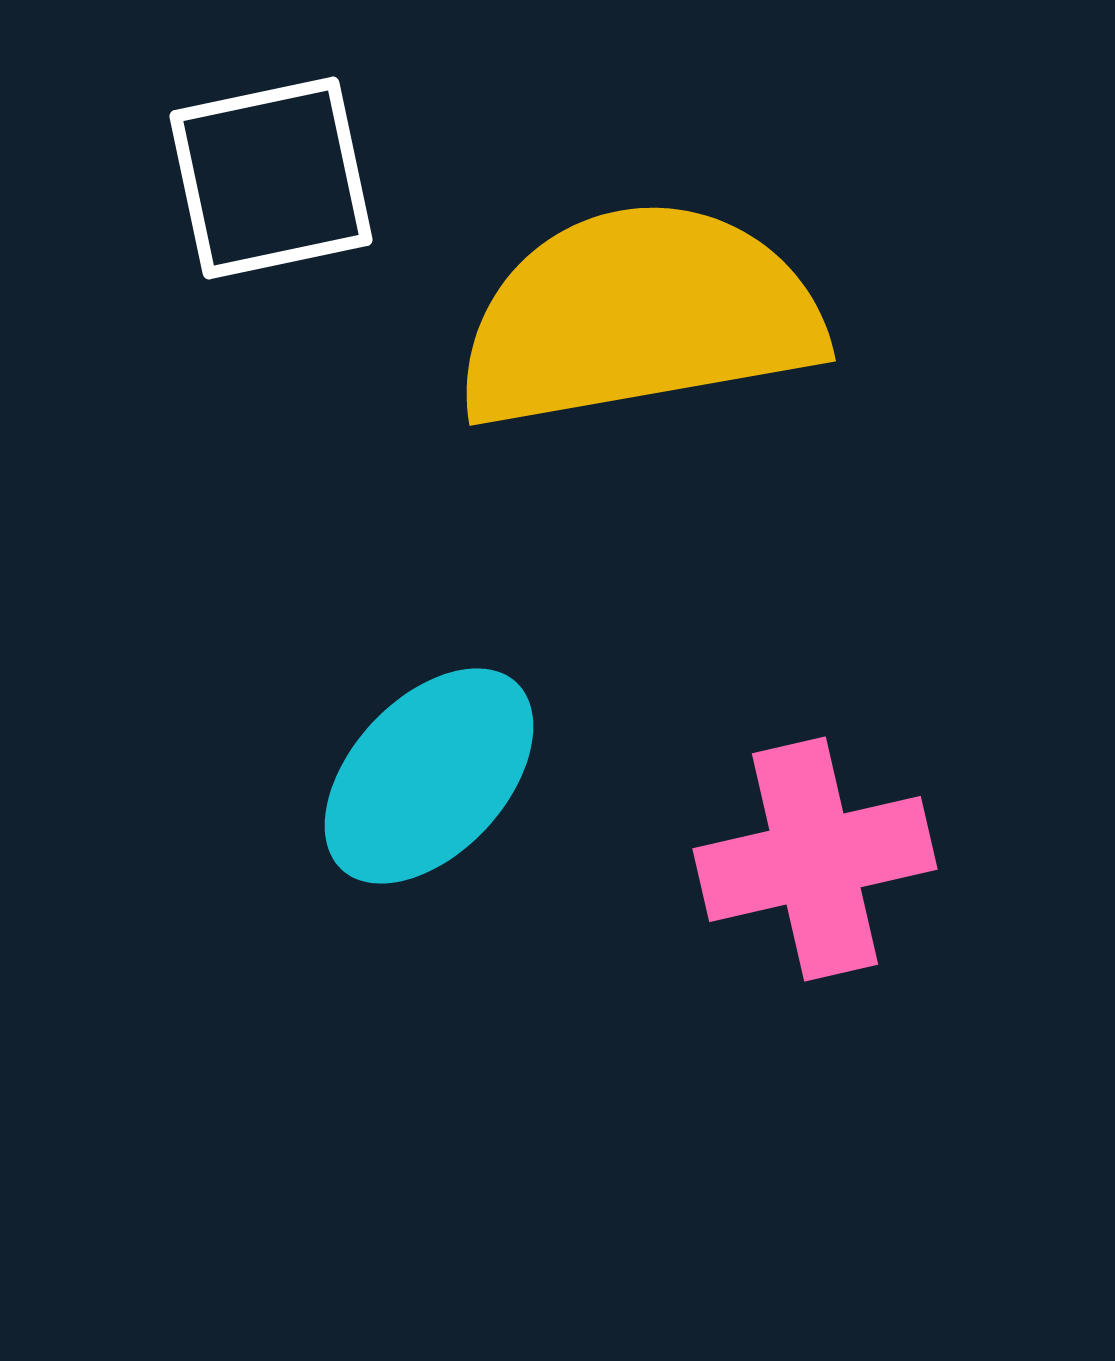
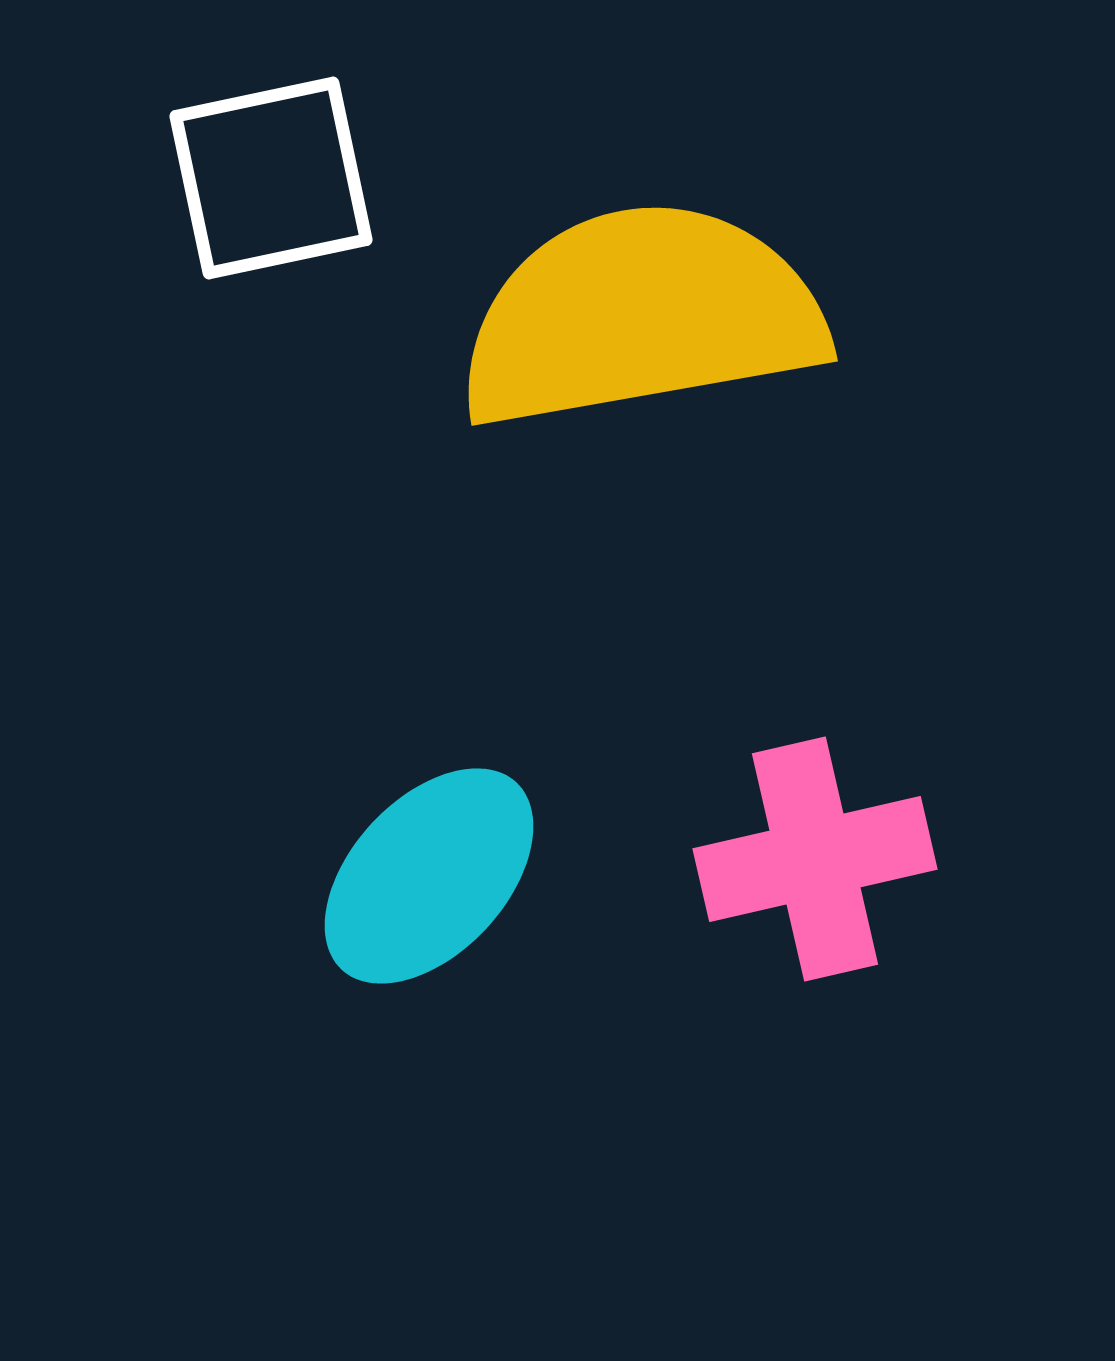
yellow semicircle: moved 2 px right
cyan ellipse: moved 100 px down
